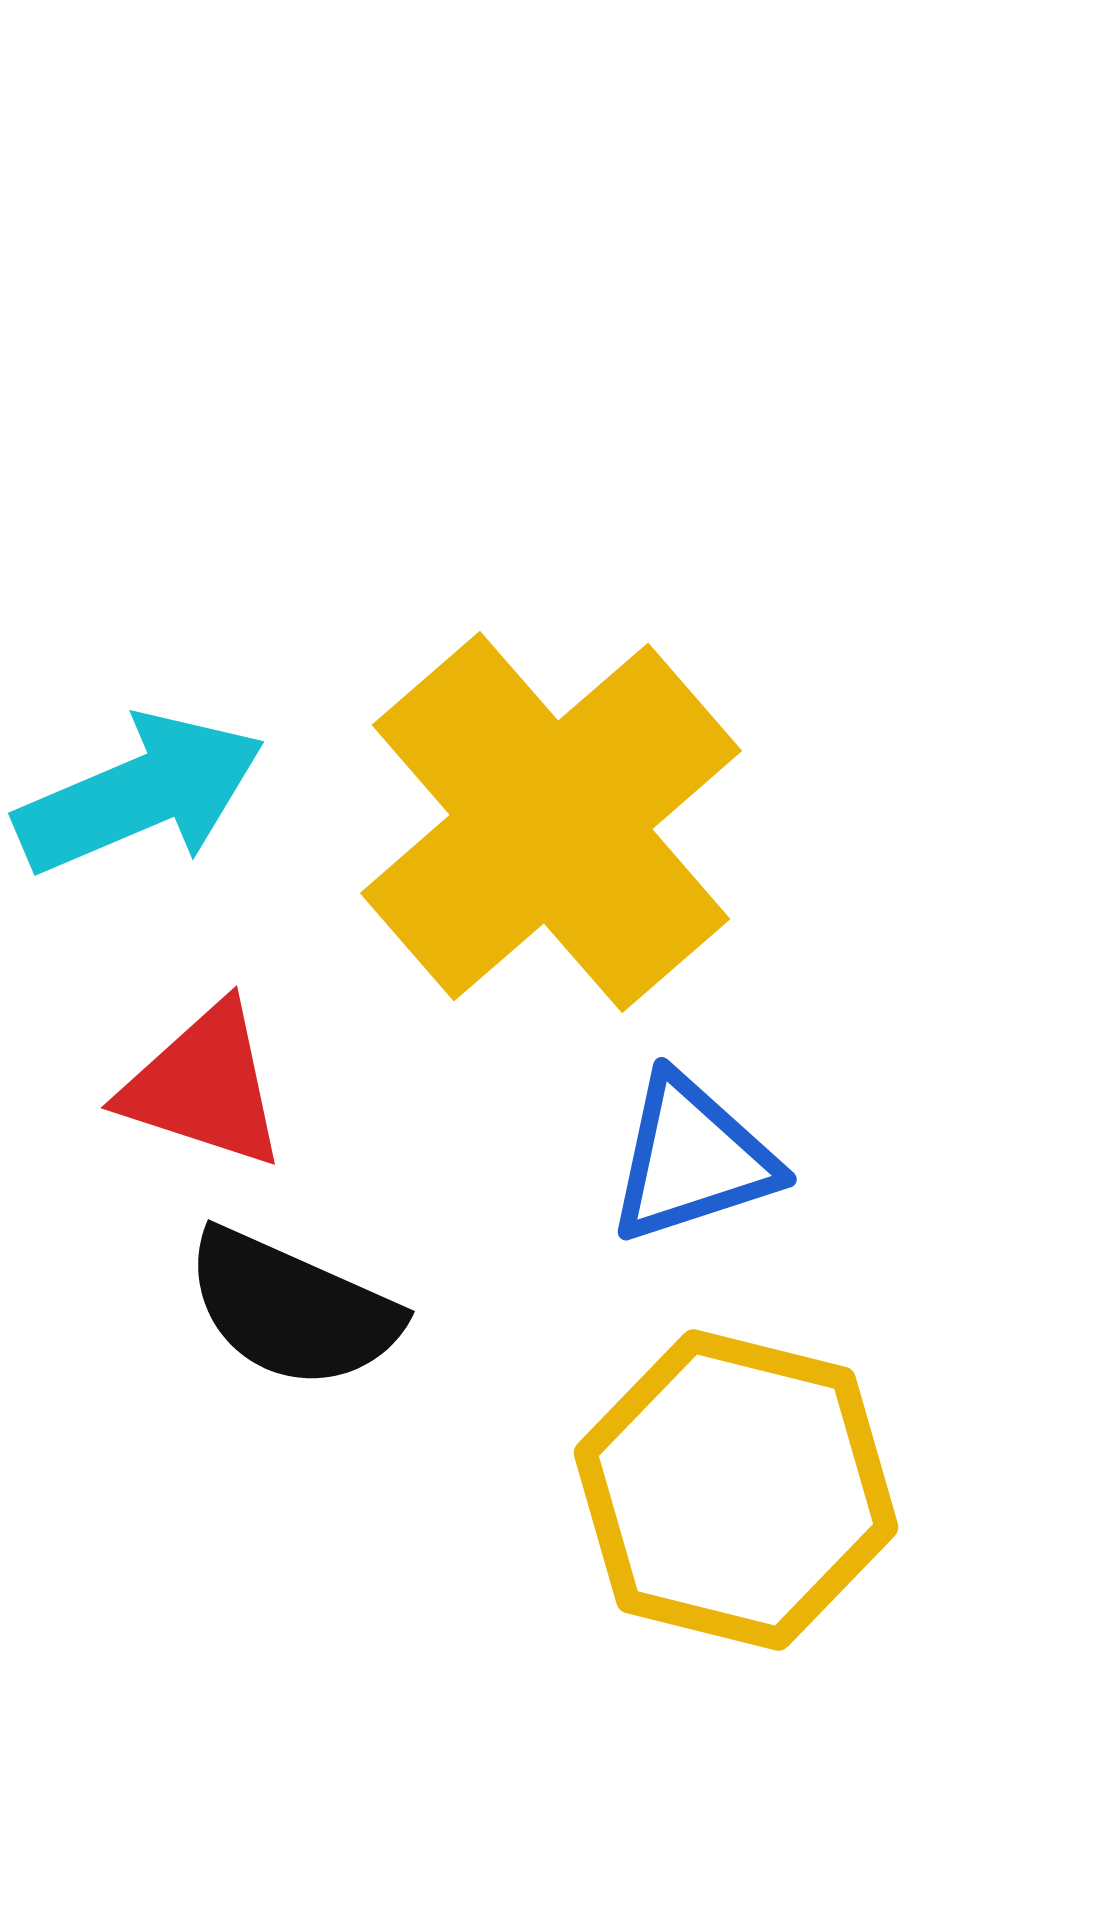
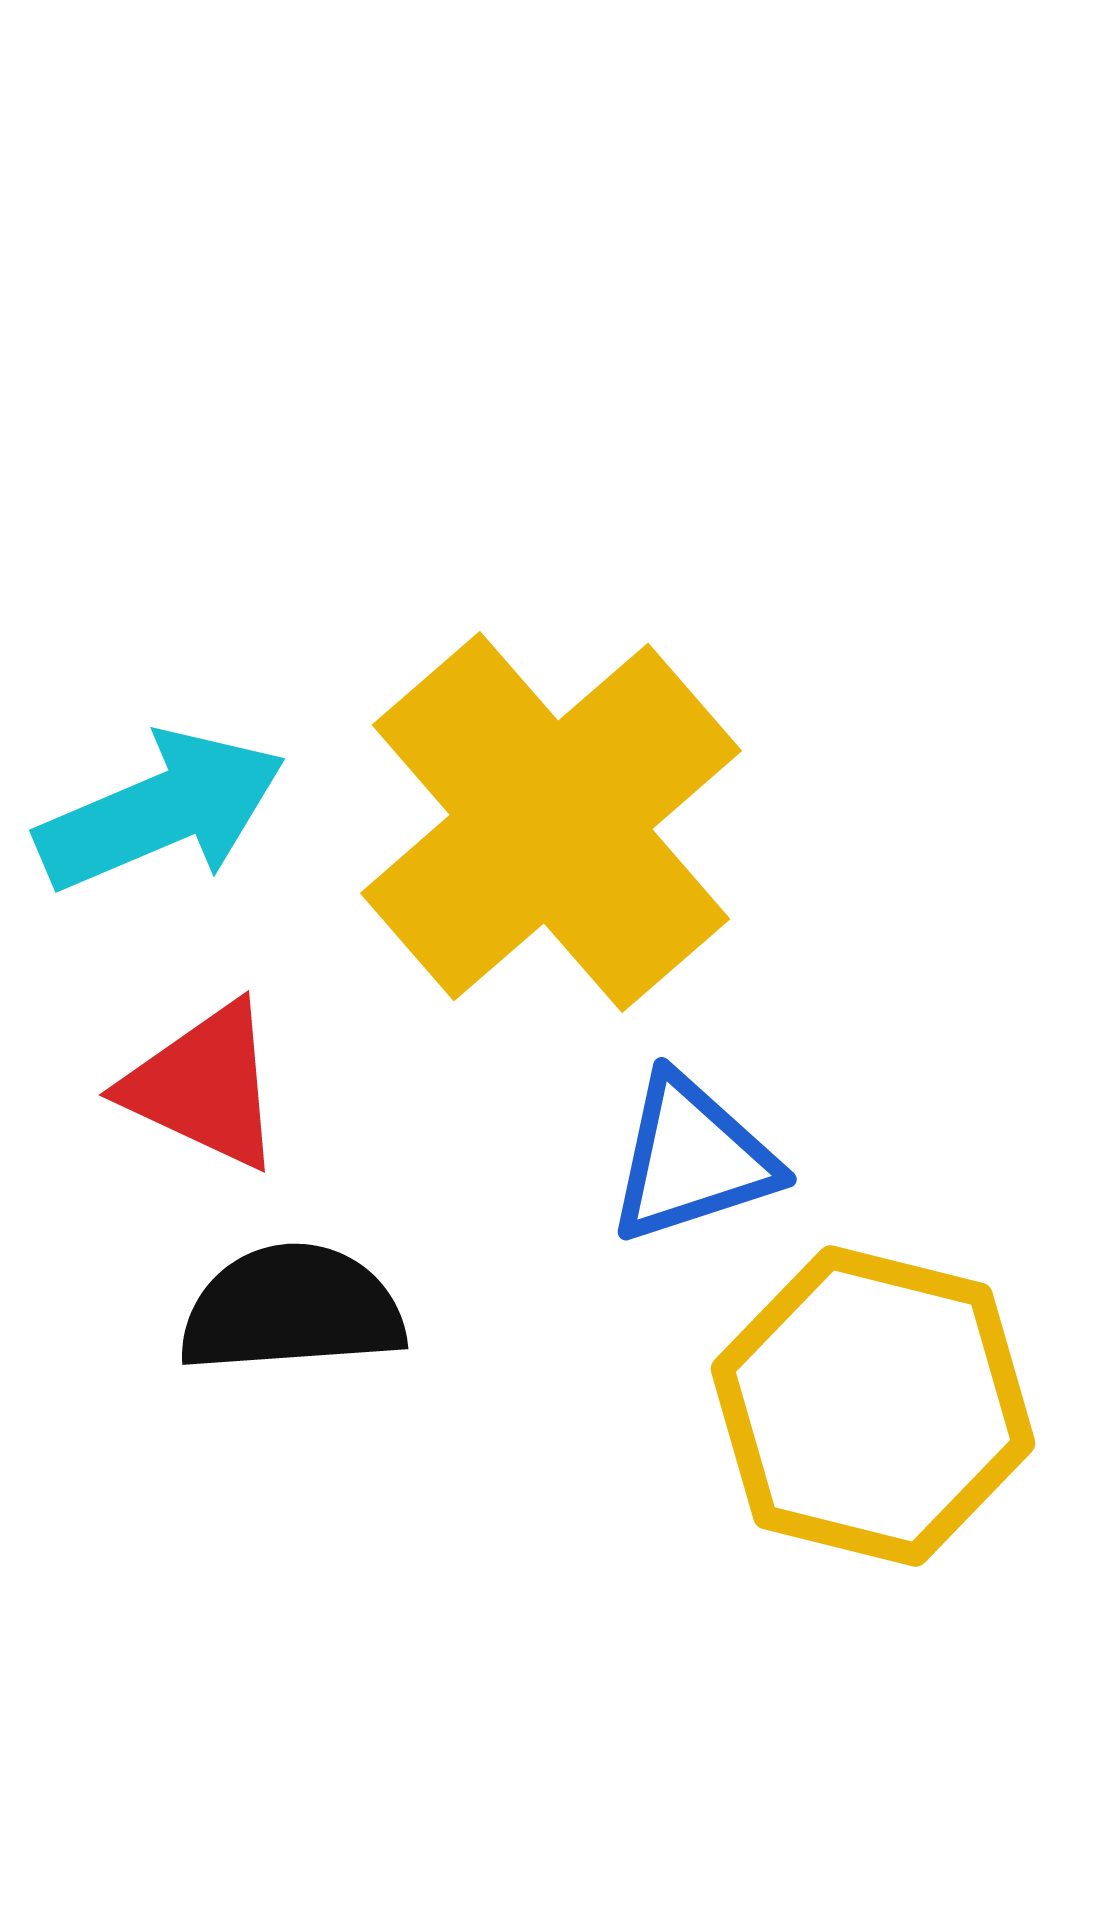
cyan arrow: moved 21 px right, 17 px down
red triangle: rotated 7 degrees clockwise
black semicircle: rotated 152 degrees clockwise
yellow hexagon: moved 137 px right, 84 px up
